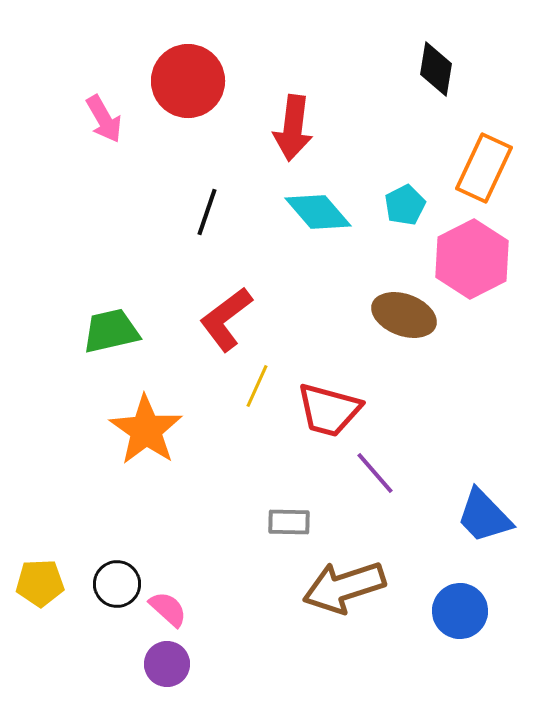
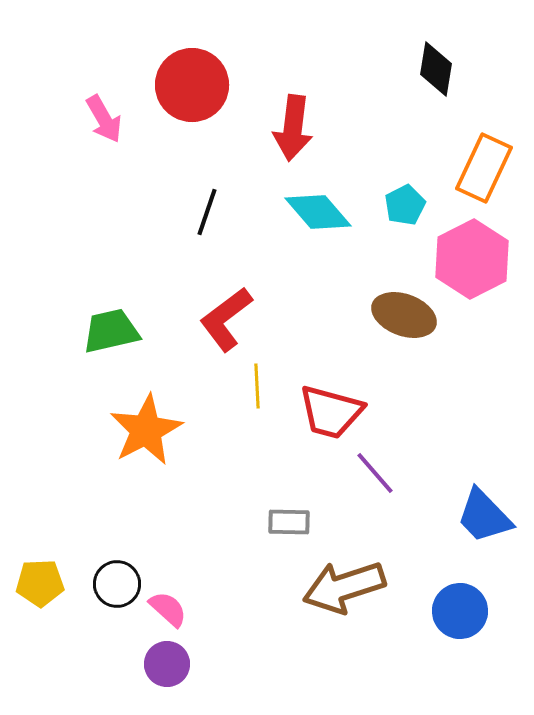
red circle: moved 4 px right, 4 px down
yellow line: rotated 27 degrees counterclockwise
red trapezoid: moved 2 px right, 2 px down
orange star: rotated 10 degrees clockwise
